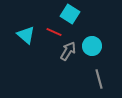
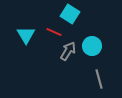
cyan triangle: rotated 18 degrees clockwise
